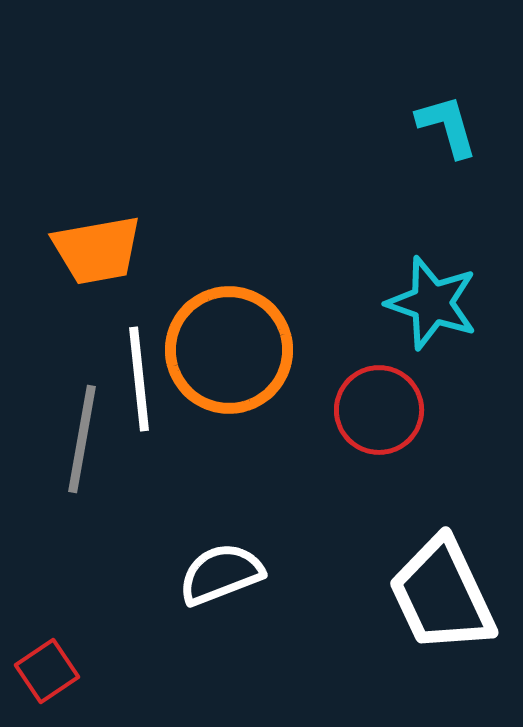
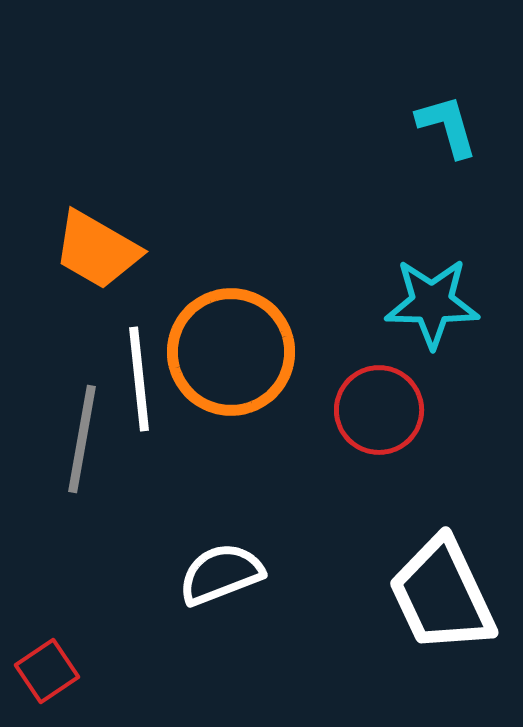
orange trapezoid: rotated 40 degrees clockwise
cyan star: rotated 18 degrees counterclockwise
orange circle: moved 2 px right, 2 px down
